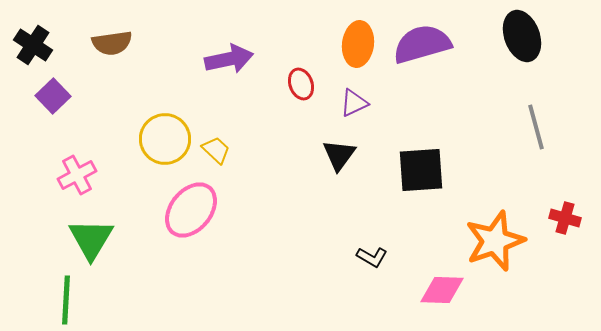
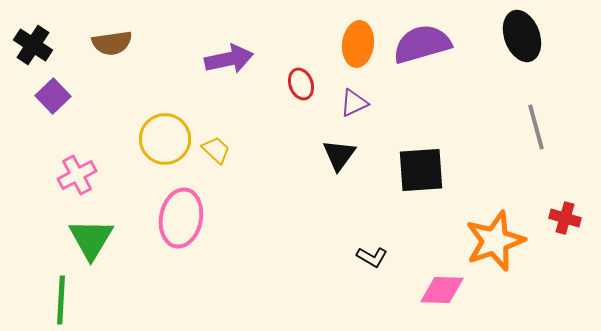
pink ellipse: moved 10 px left, 8 px down; rotated 28 degrees counterclockwise
green line: moved 5 px left
